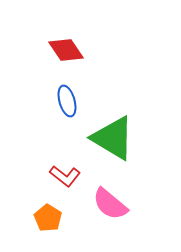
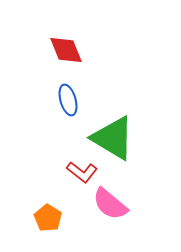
red diamond: rotated 12 degrees clockwise
blue ellipse: moved 1 px right, 1 px up
red L-shape: moved 17 px right, 4 px up
